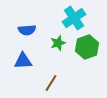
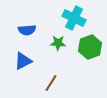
cyan cross: rotated 30 degrees counterclockwise
green star: rotated 21 degrees clockwise
green hexagon: moved 3 px right
blue triangle: rotated 24 degrees counterclockwise
